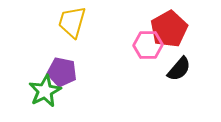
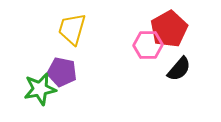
yellow trapezoid: moved 7 px down
green star: moved 5 px left, 2 px up; rotated 16 degrees clockwise
